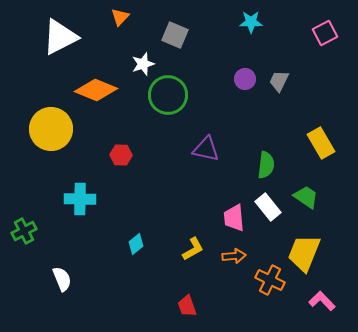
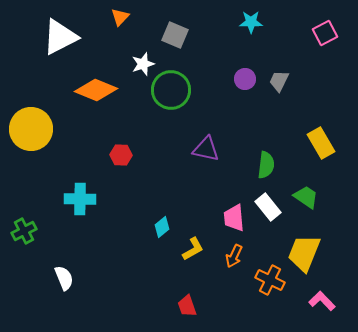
green circle: moved 3 px right, 5 px up
yellow circle: moved 20 px left
cyan diamond: moved 26 px right, 17 px up
orange arrow: rotated 120 degrees clockwise
white semicircle: moved 2 px right, 1 px up
